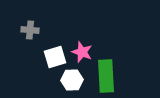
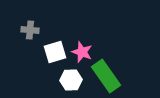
white square: moved 5 px up
green rectangle: rotated 32 degrees counterclockwise
white hexagon: moved 1 px left
